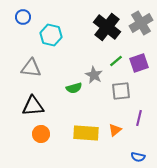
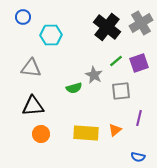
cyan hexagon: rotated 15 degrees counterclockwise
